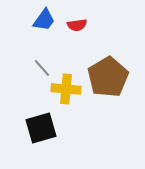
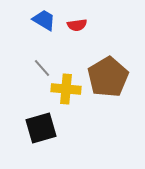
blue trapezoid: rotated 95 degrees counterclockwise
